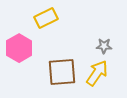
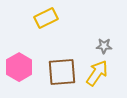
pink hexagon: moved 19 px down
